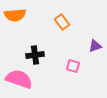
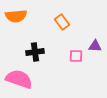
orange semicircle: moved 1 px right, 1 px down
purple triangle: rotated 24 degrees clockwise
black cross: moved 3 px up
pink square: moved 3 px right, 10 px up; rotated 16 degrees counterclockwise
